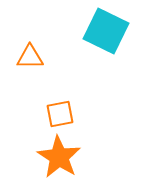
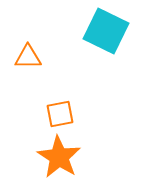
orange triangle: moved 2 px left
